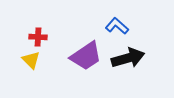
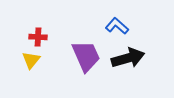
purple trapezoid: rotated 80 degrees counterclockwise
yellow triangle: rotated 24 degrees clockwise
